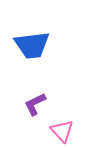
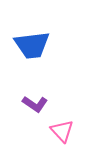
purple L-shape: rotated 120 degrees counterclockwise
